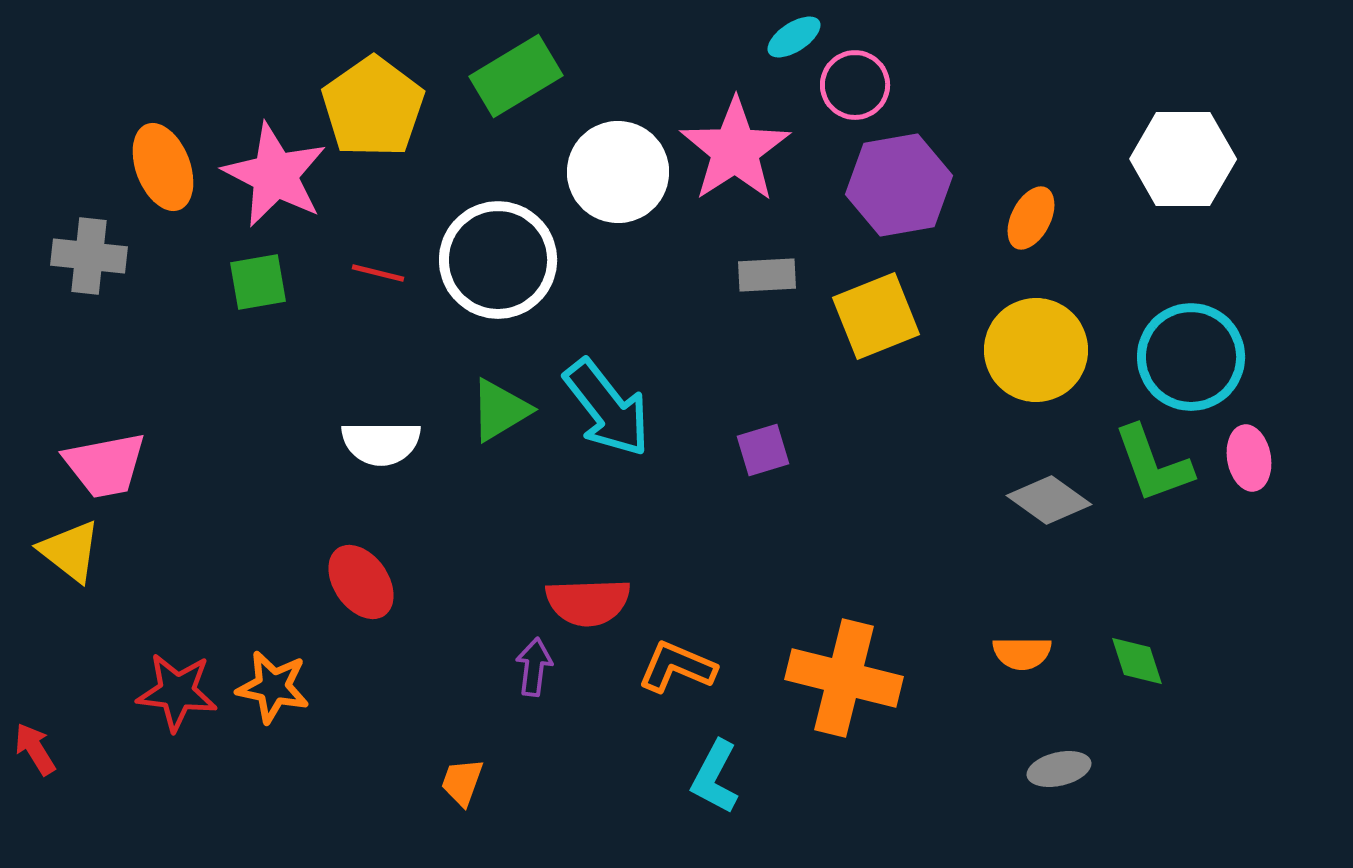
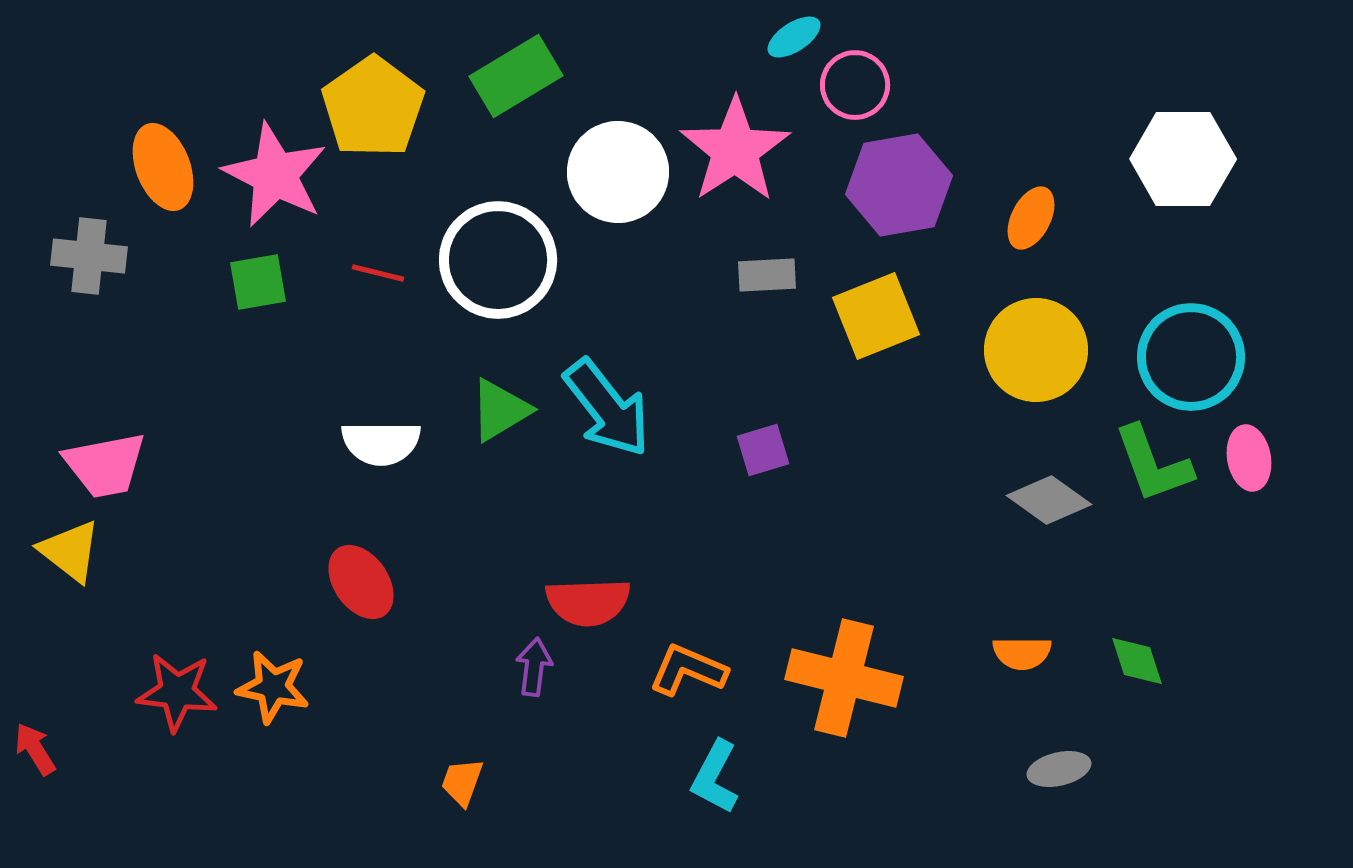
orange L-shape at (677, 667): moved 11 px right, 3 px down
